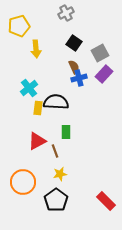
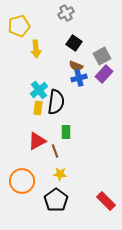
gray square: moved 2 px right, 3 px down
brown semicircle: moved 2 px right, 1 px up; rotated 136 degrees clockwise
cyan cross: moved 10 px right, 2 px down
black semicircle: rotated 95 degrees clockwise
yellow star: rotated 16 degrees clockwise
orange circle: moved 1 px left, 1 px up
